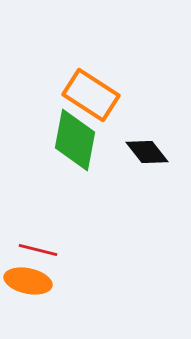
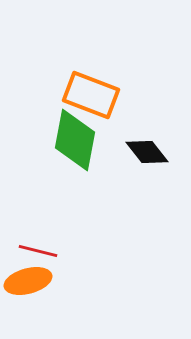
orange rectangle: rotated 12 degrees counterclockwise
red line: moved 1 px down
orange ellipse: rotated 27 degrees counterclockwise
